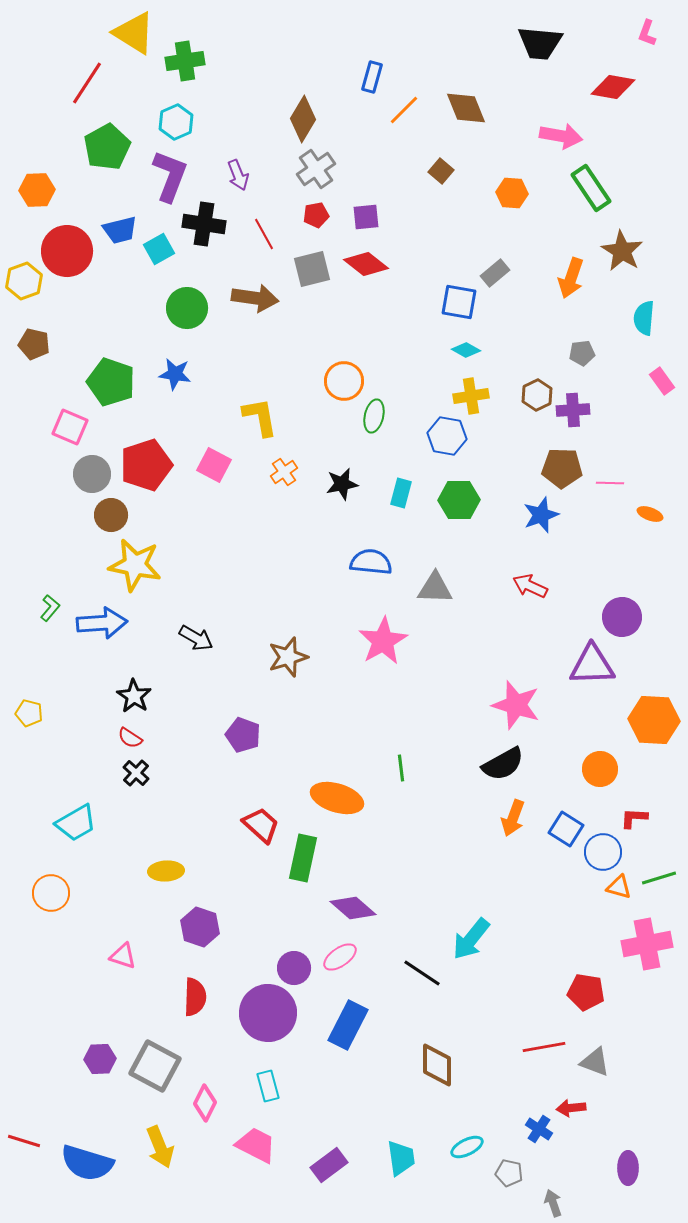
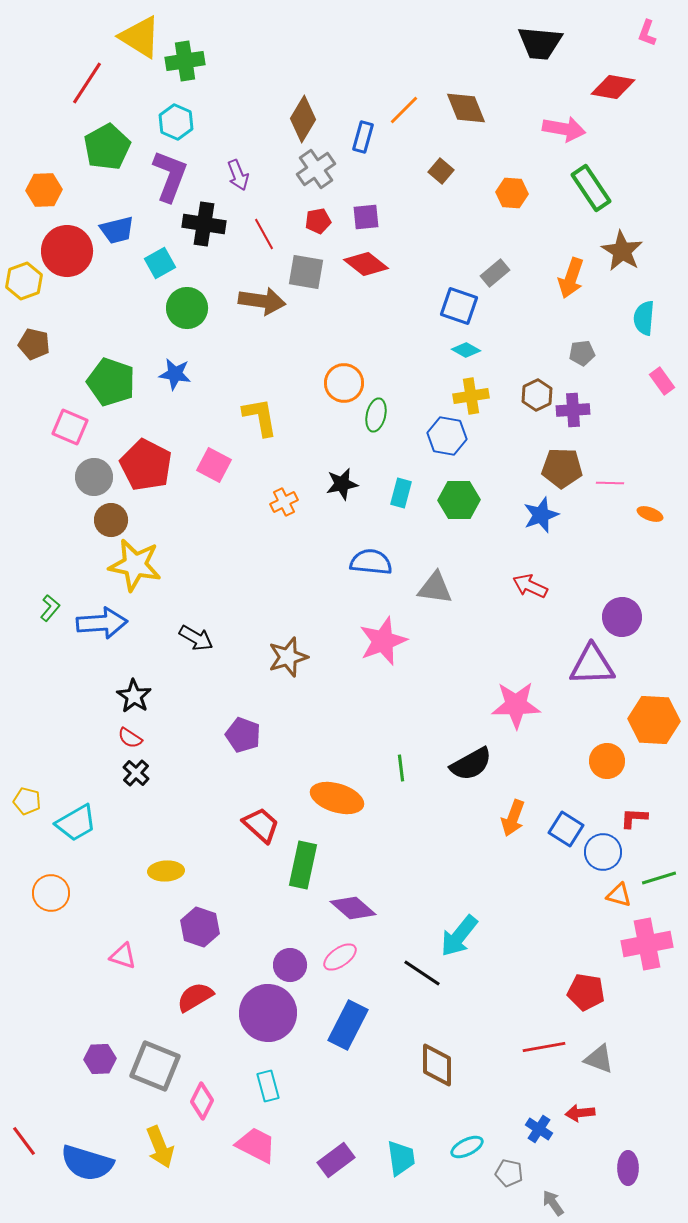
yellow triangle at (134, 33): moved 6 px right, 4 px down
blue rectangle at (372, 77): moved 9 px left, 60 px down
cyan hexagon at (176, 122): rotated 12 degrees counterclockwise
pink arrow at (561, 136): moved 3 px right, 7 px up
orange hexagon at (37, 190): moved 7 px right
red pentagon at (316, 215): moved 2 px right, 6 px down
blue trapezoid at (120, 230): moved 3 px left
cyan square at (159, 249): moved 1 px right, 14 px down
gray square at (312, 269): moved 6 px left, 3 px down; rotated 24 degrees clockwise
brown arrow at (255, 298): moved 7 px right, 3 px down
blue square at (459, 302): moved 4 px down; rotated 9 degrees clockwise
orange circle at (344, 381): moved 2 px down
green ellipse at (374, 416): moved 2 px right, 1 px up
red pentagon at (146, 465): rotated 27 degrees counterclockwise
orange cross at (284, 472): moved 30 px down; rotated 8 degrees clockwise
gray circle at (92, 474): moved 2 px right, 3 px down
brown circle at (111, 515): moved 5 px down
gray triangle at (435, 588): rotated 6 degrees clockwise
pink star at (383, 641): rotated 9 degrees clockwise
pink star at (516, 705): rotated 18 degrees counterclockwise
yellow pentagon at (29, 713): moved 2 px left, 88 px down
black semicircle at (503, 764): moved 32 px left
orange circle at (600, 769): moved 7 px right, 8 px up
green rectangle at (303, 858): moved 7 px down
orange triangle at (619, 887): moved 8 px down
cyan arrow at (471, 939): moved 12 px left, 3 px up
purple circle at (294, 968): moved 4 px left, 3 px up
red semicircle at (195, 997): rotated 123 degrees counterclockwise
gray triangle at (595, 1062): moved 4 px right, 3 px up
gray square at (155, 1066): rotated 6 degrees counterclockwise
pink diamond at (205, 1103): moved 3 px left, 2 px up
red arrow at (571, 1108): moved 9 px right, 5 px down
red line at (24, 1141): rotated 36 degrees clockwise
purple rectangle at (329, 1165): moved 7 px right, 5 px up
gray arrow at (553, 1203): rotated 16 degrees counterclockwise
